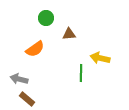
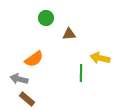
orange semicircle: moved 1 px left, 10 px down
